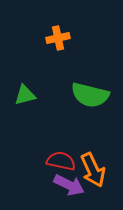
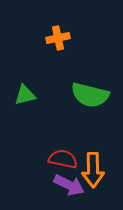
red semicircle: moved 2 px right, 2 px up
orange arrow: rotated 24 degrees clockwise
